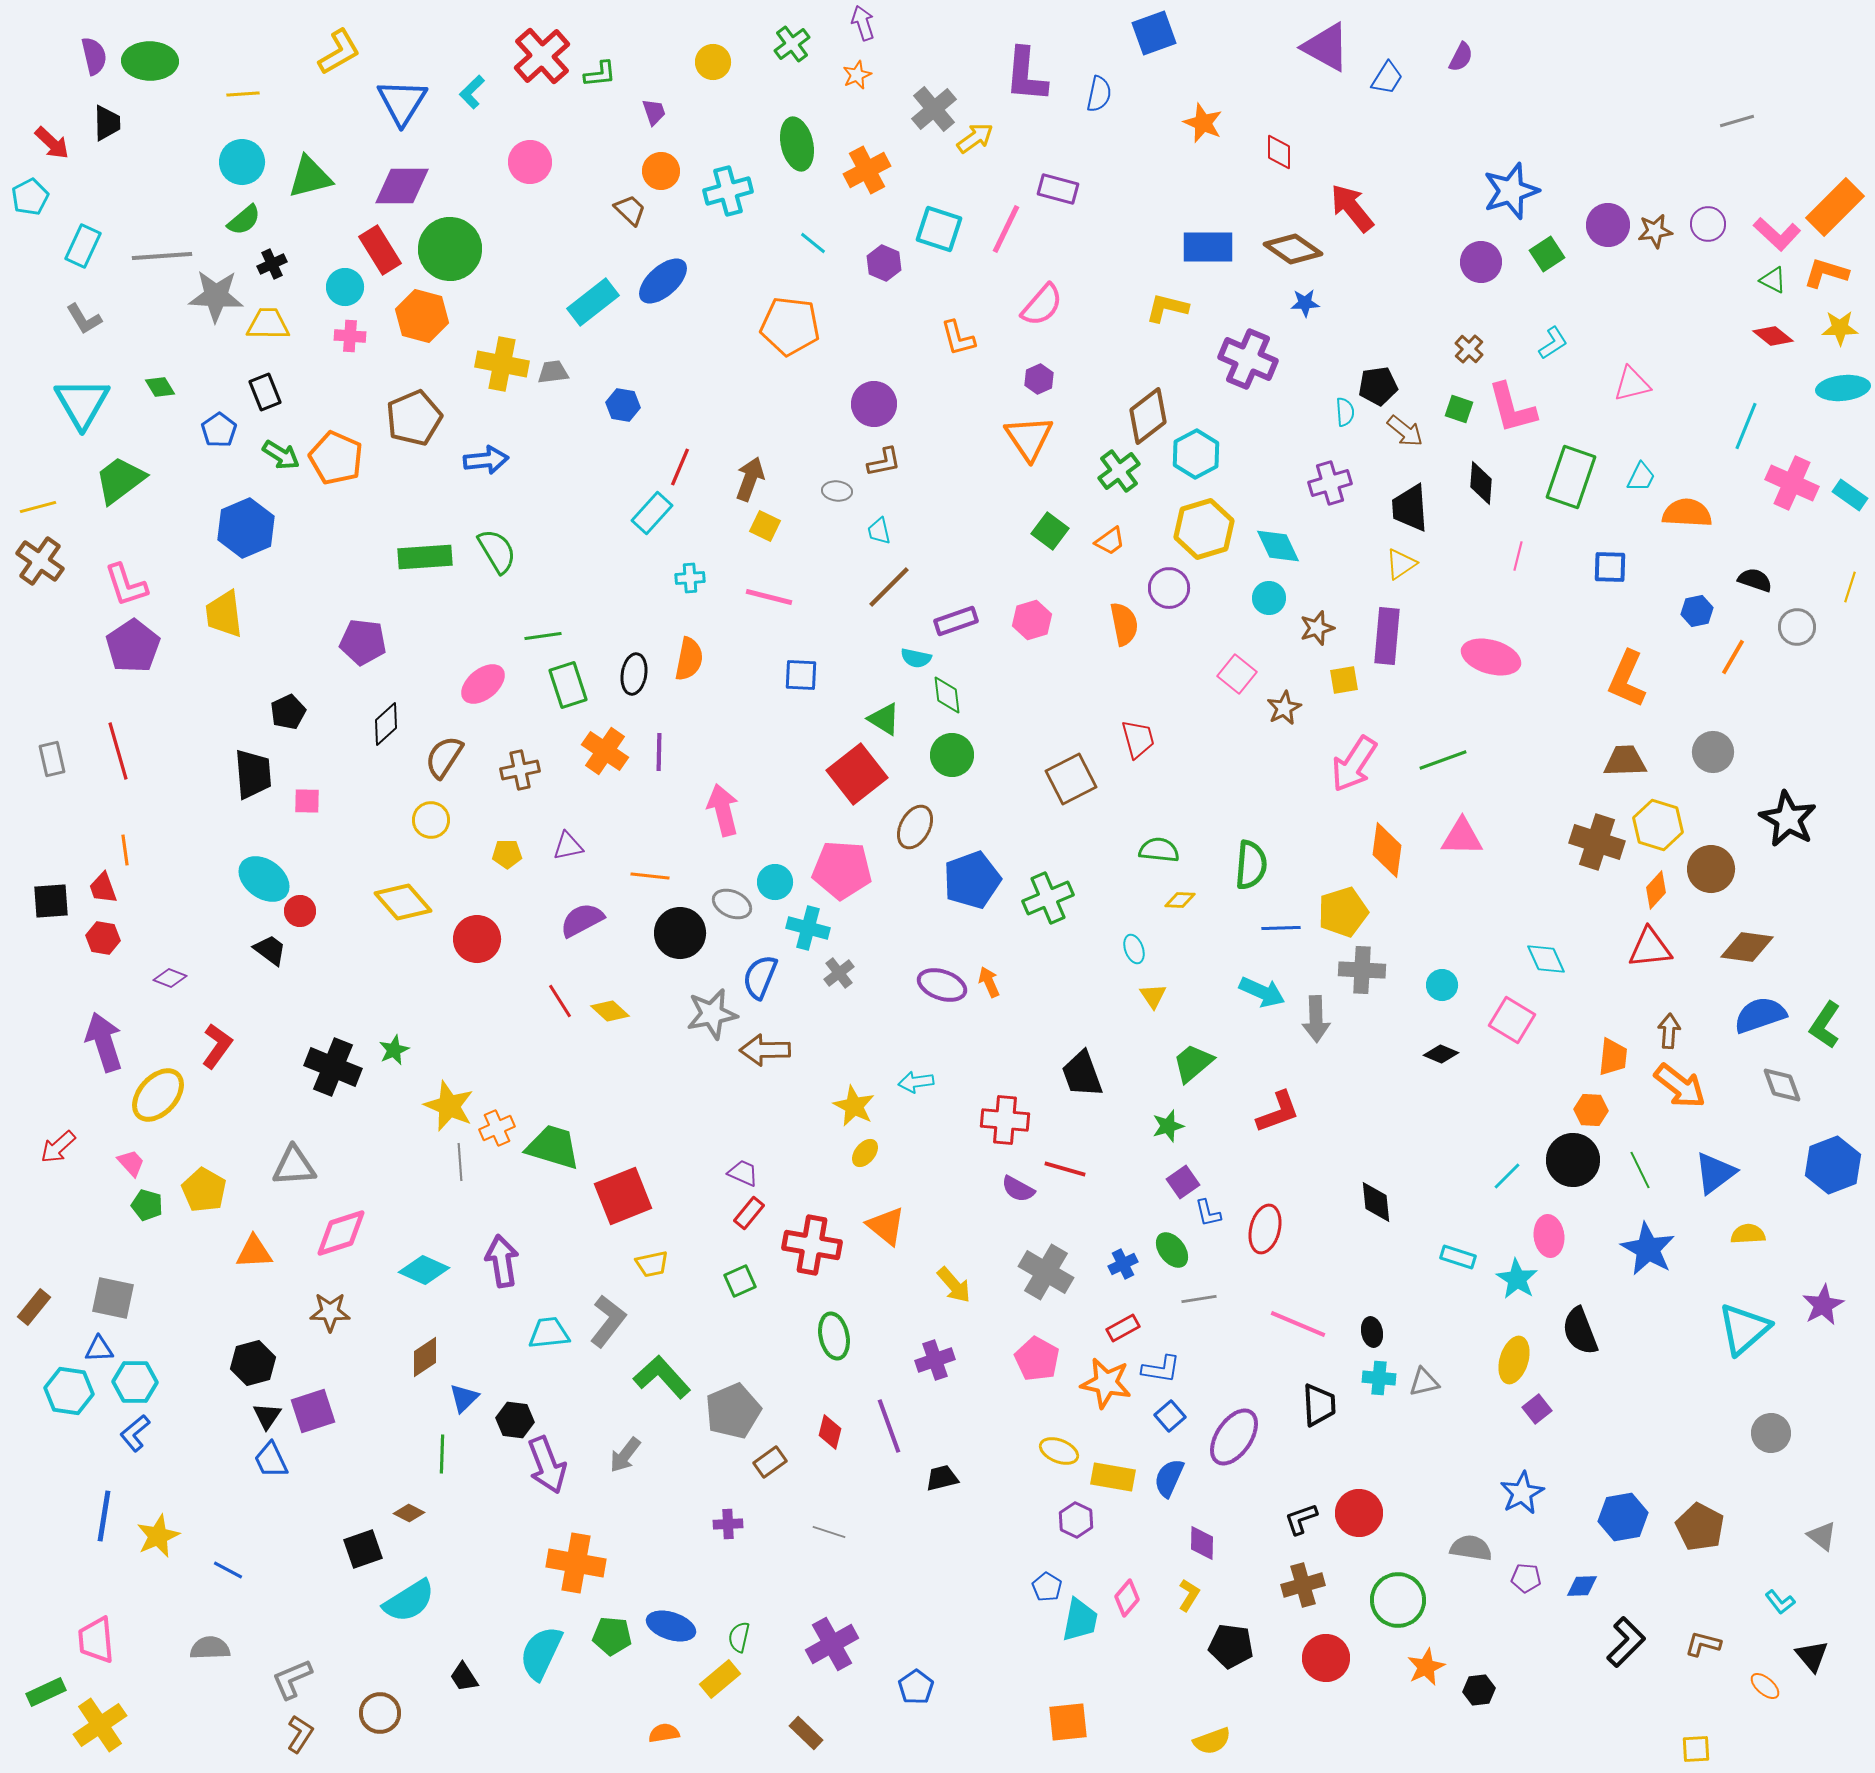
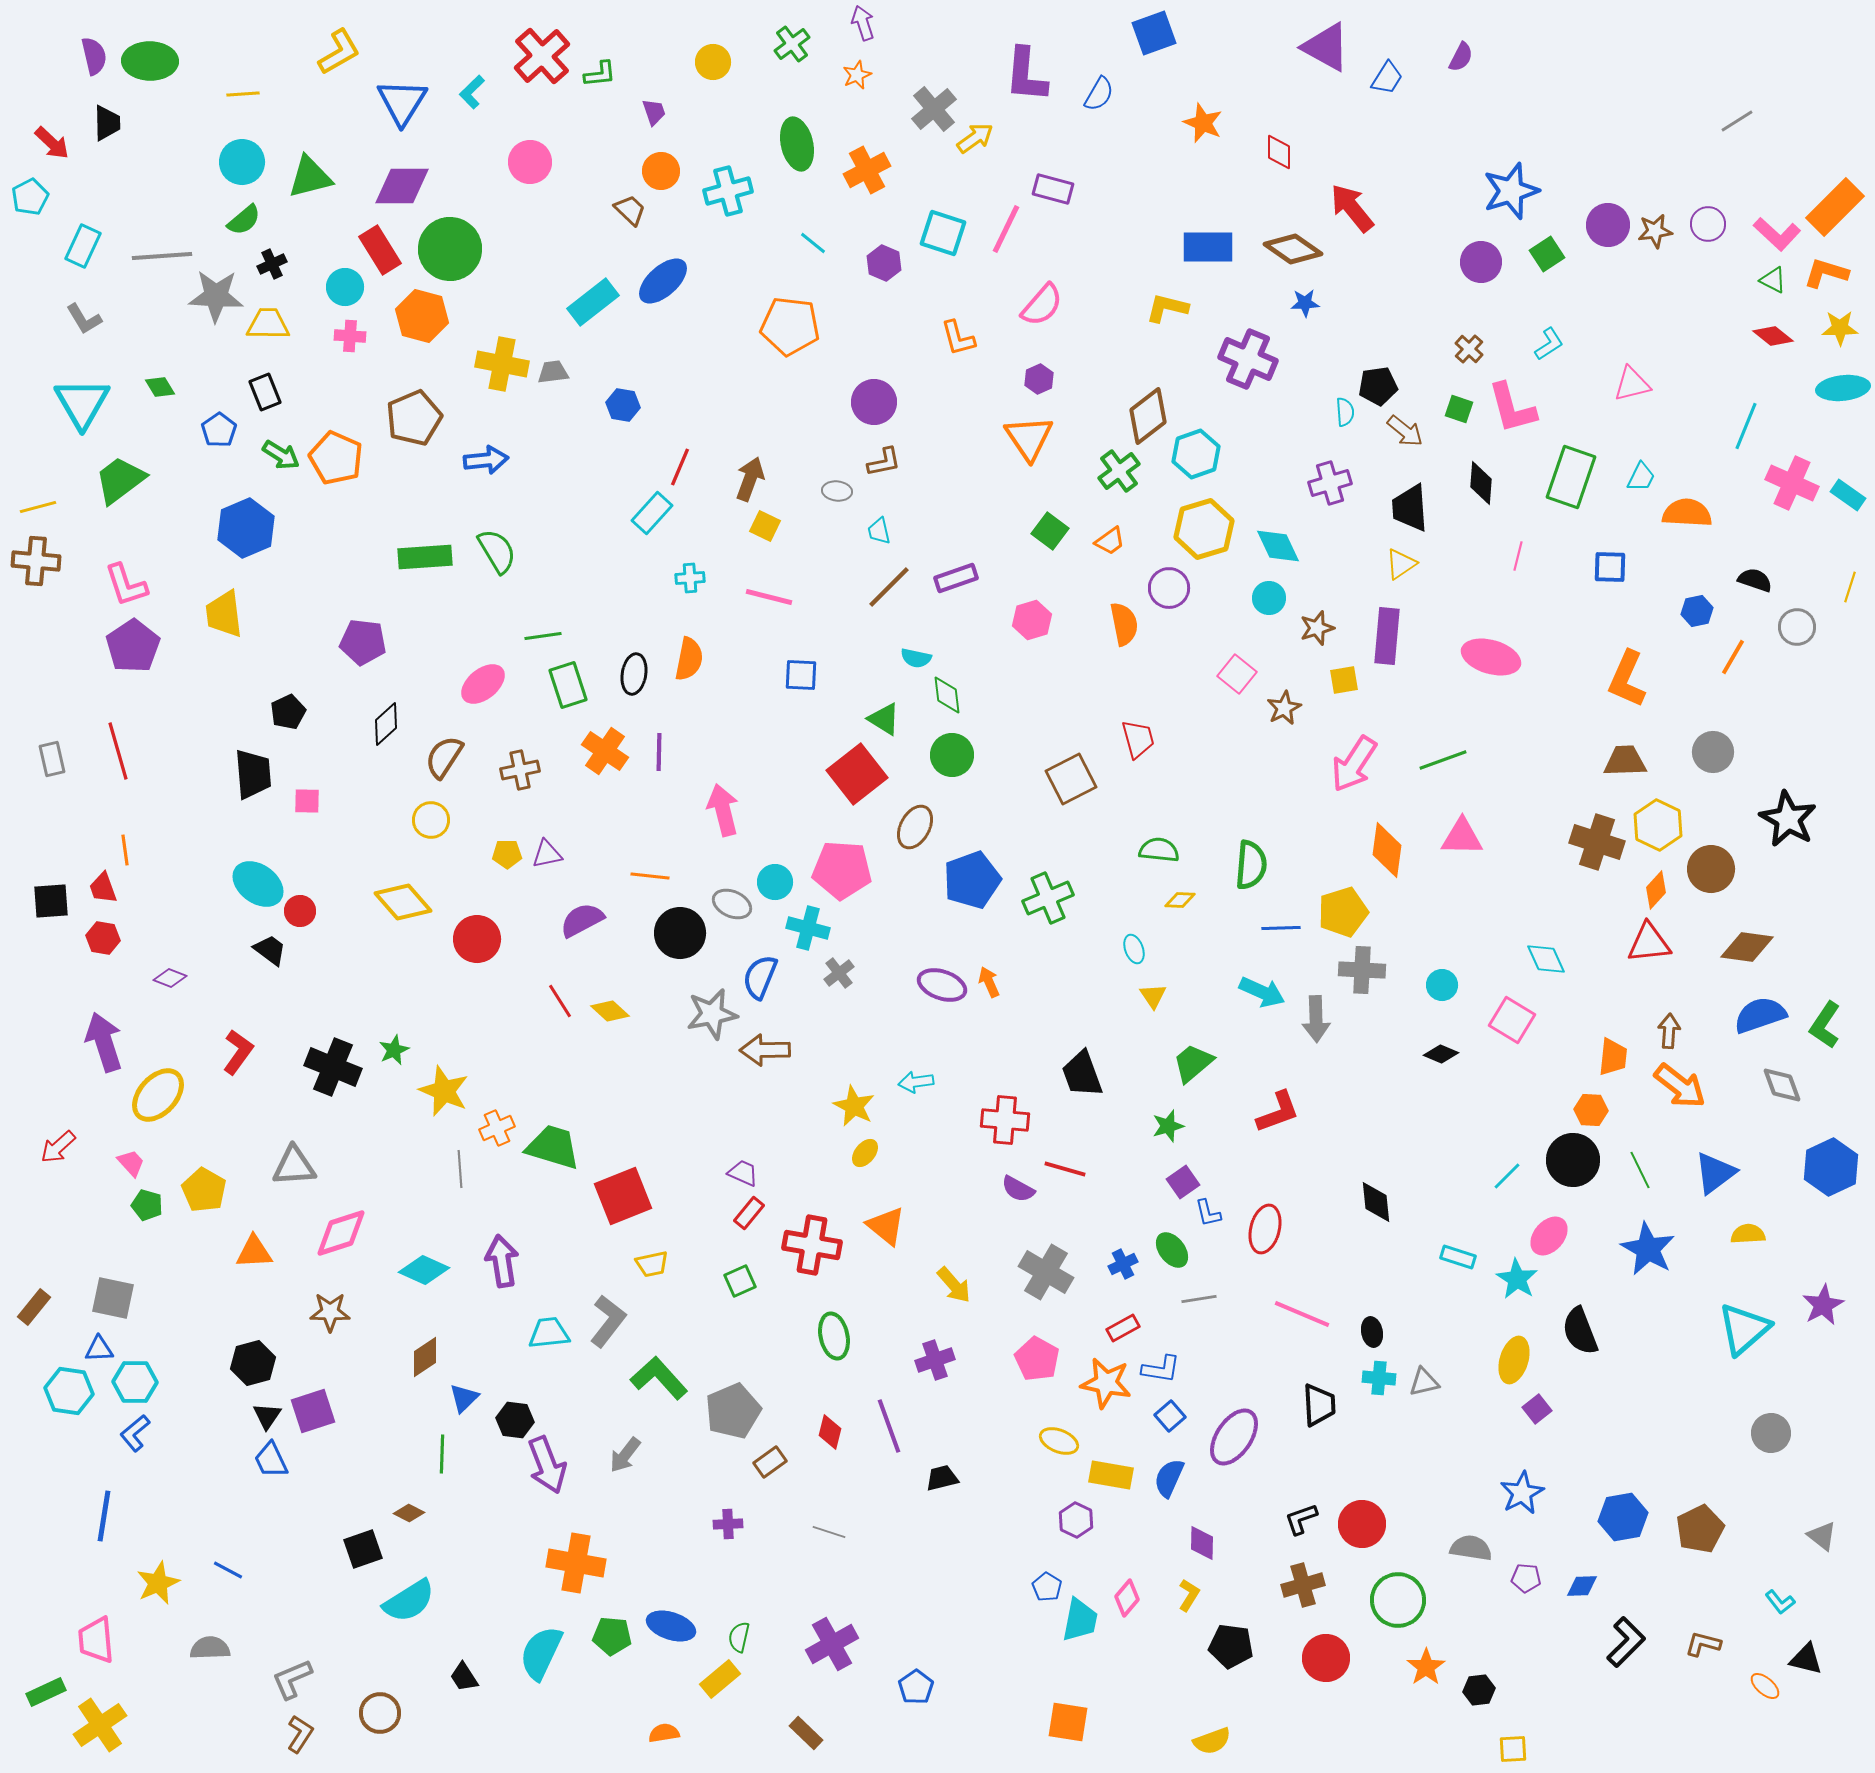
blue semicircle at (1099, 94): rotated 18 degrees clockwise
gray line at (1737, 121): rotated 16 degrees counterclockwise
purple rectangle at (1058, 189): moved 5 px left
cyan square at (939, 229): moved 4 px right, 4 px down
cyan L-shape at (1553, 343): moved 4 px left, 1 px down
purple circle at (874, 404): moved 2 px up
cyan hexagon at (1196, 454): rotated 9 degrees clockwise
cyan rectangle at (1850, 495): moved 2 px left
brown cross at (40, 561): moved 4 px left; rotated 30 degrees counterclockwise
purple rectangle at (956, 621): moved 43 px up
yellow hexagon at (1658, 825): rotated 9 degrees clockwise
purple triangle at (568, 846): moved 21 px left, 8 px down
cyan ellipse at (264, 879): moved 6 px left, 5 px down
red triangle at (1650, 948): moved 1 px left, 5 px up
red L-shape at (217, 1046): moved 21 px right, 6 px down
yellow star at (449, 1106): moved 5 px left, 15 px up
gray line at (460, 1162): moved 7 px down
blue hexagon at (1833, 1165): moved 2 px left, 2 px down; rotated 4 degrees counterclockwise
pink ellipse at (1549, 1236): rotated 48 degrees clockwise
pink line at (1298, 1324): moved 4 px right, 10 px up
green L-shape at (662, 1377): moved 3 px left, 1 px down
yellow ellipse at (1059, 1451): moved 10 px up
yellow rectangle at (1113, 1477): moved 2 px left, 2 px up
red circle at (1359, 1513): moved 3 px right, 11 px down
brown pentagon at (1700, 1527): moved 2 px down; rotated 18 degrees clockwise
yellow star at (158, 1536): moved 47 px down
black triangle at (1812, 1656): moved 6 px left, 3 px down; rotated 36 degrees counterclockwise
orange star at (1426, 1667): rotated 9 degrees counterclockwise
orange square at (1068, 1722): rotated 15 degrees clockwise
yellow square at (1696, 1749): moved 183 px left
